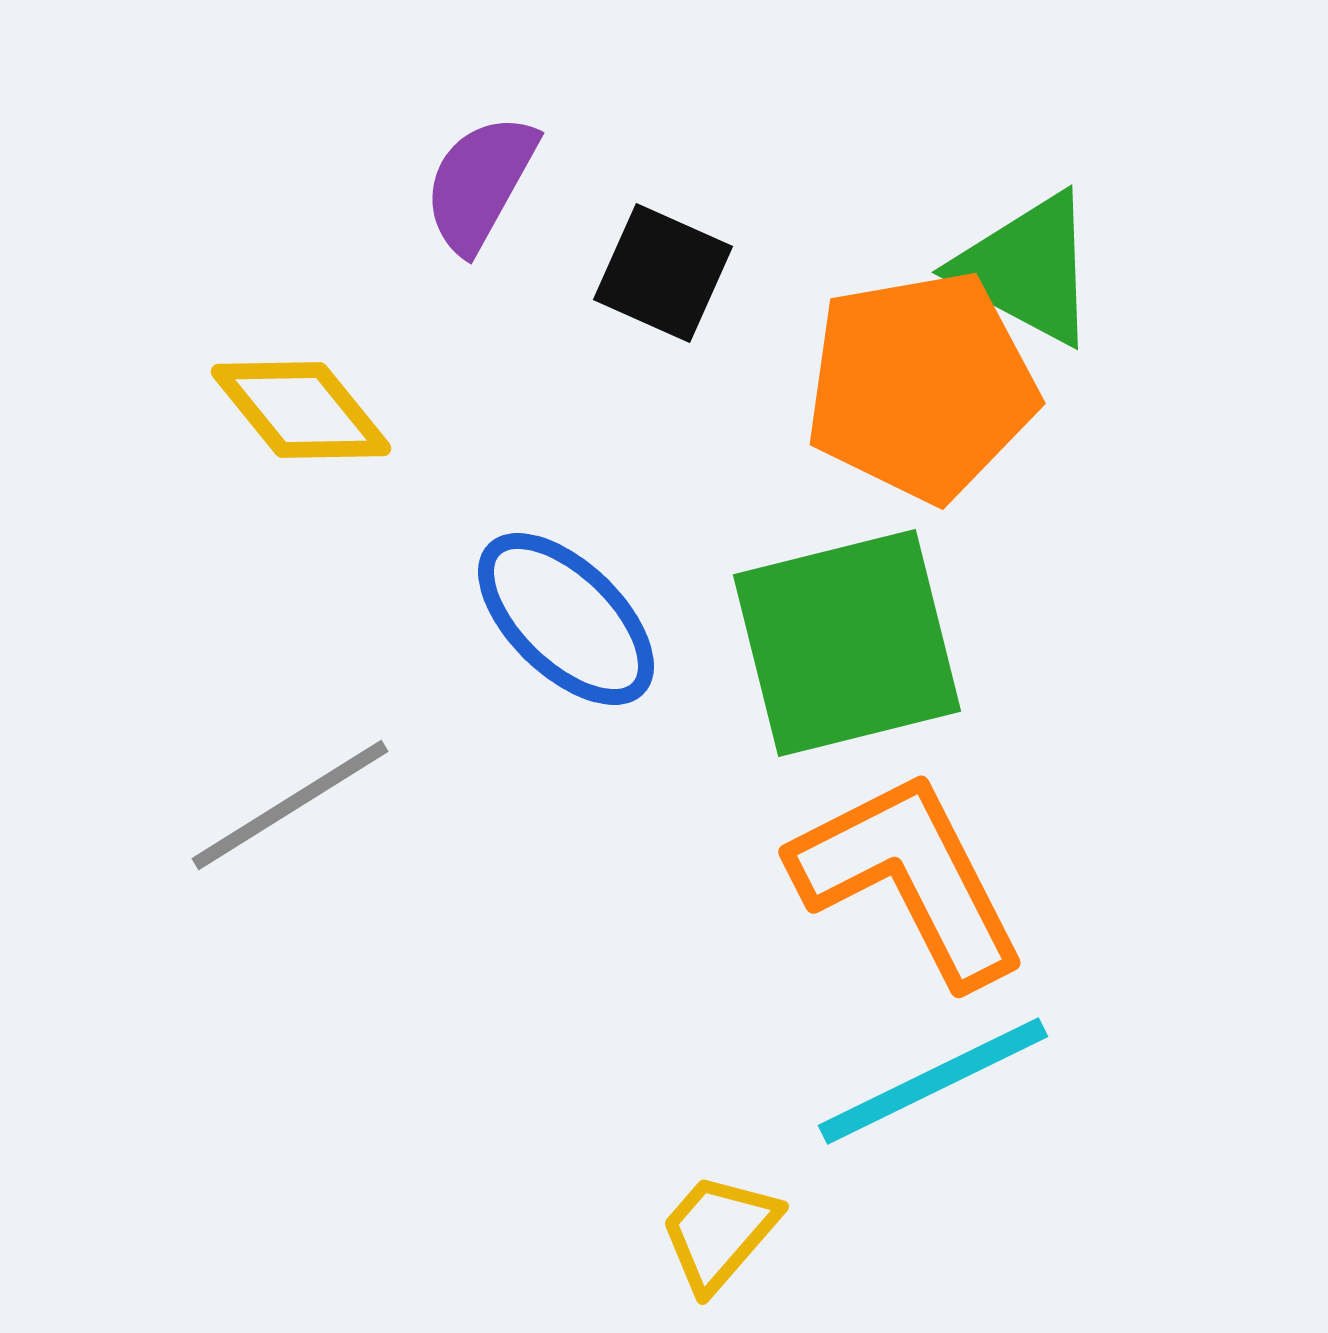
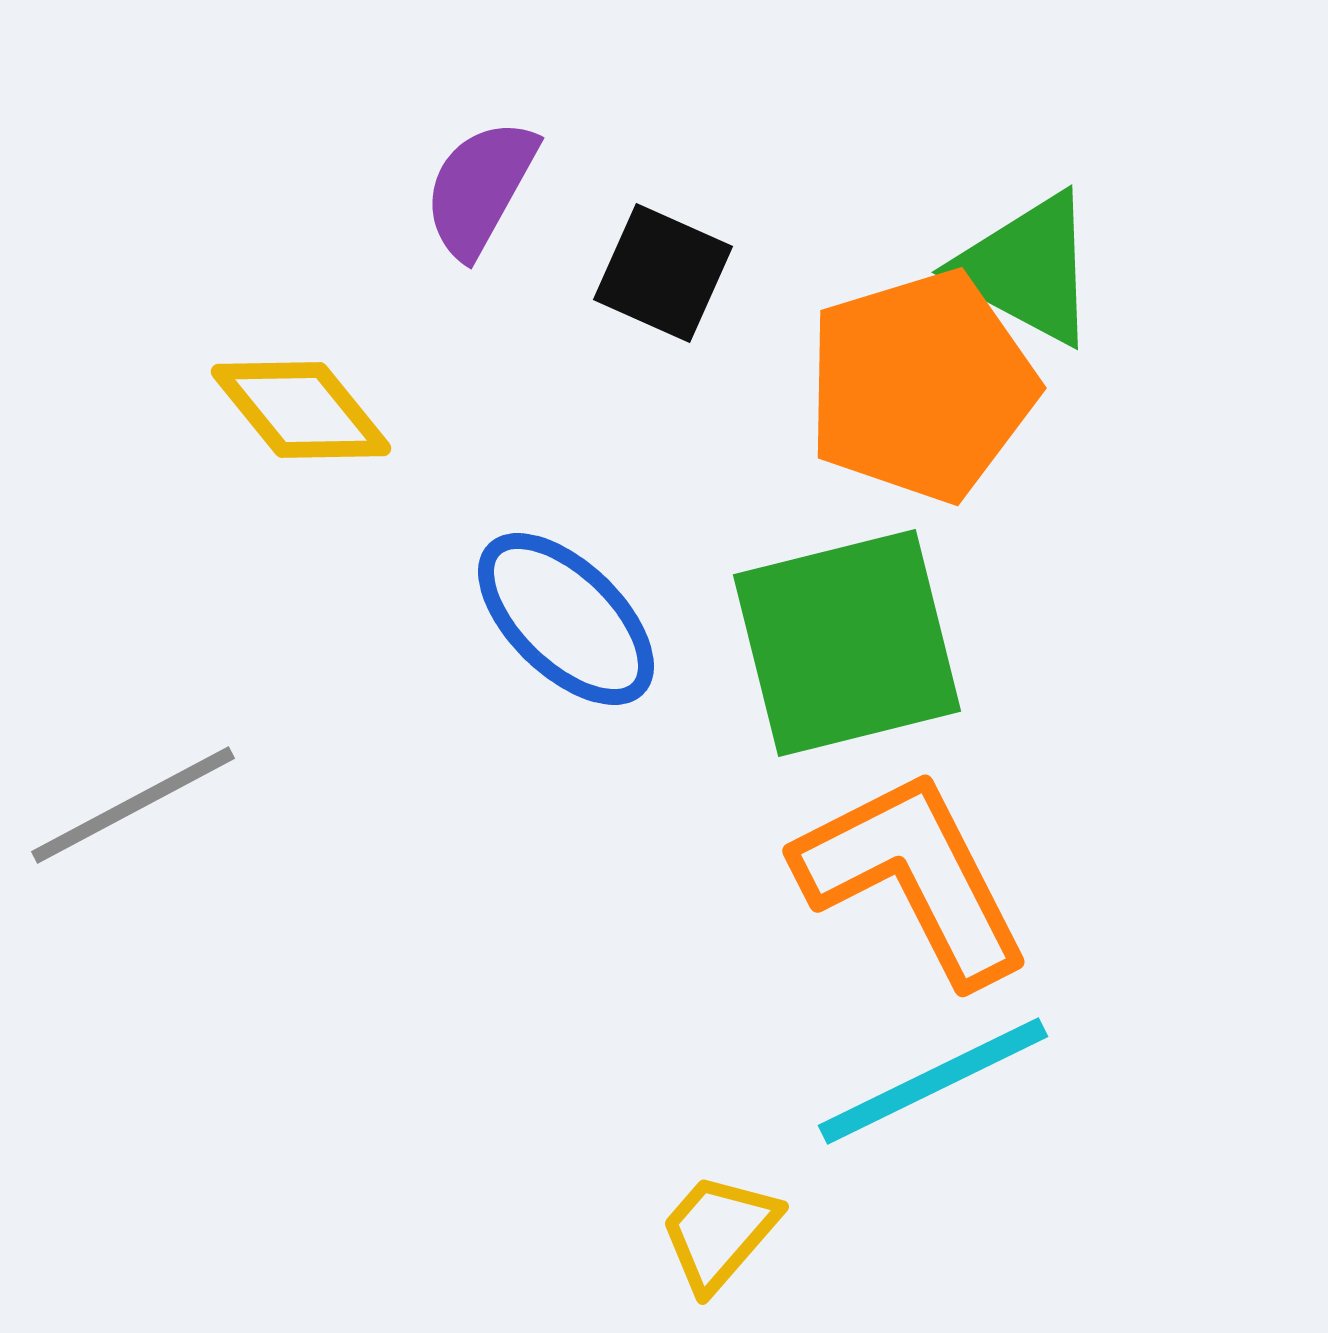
purple semicircle: moved 5 px down
orange pentagon: rotated 7 degrees counterclockwise
gray line: moved 157 px left; rotated 4 degrees clockwise
orange L-shape: moved 4 px right, 1 px up
